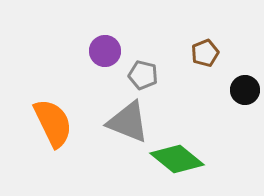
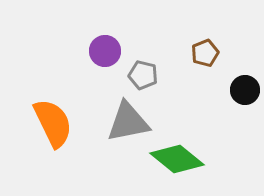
gray triangle: rotated 33 degrees counterclockwise
